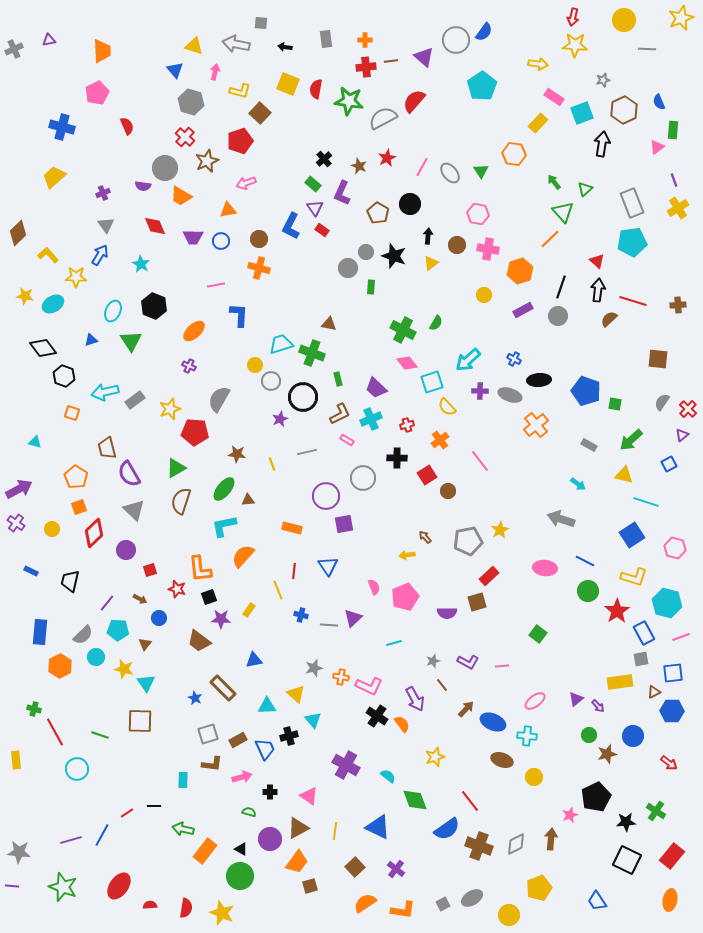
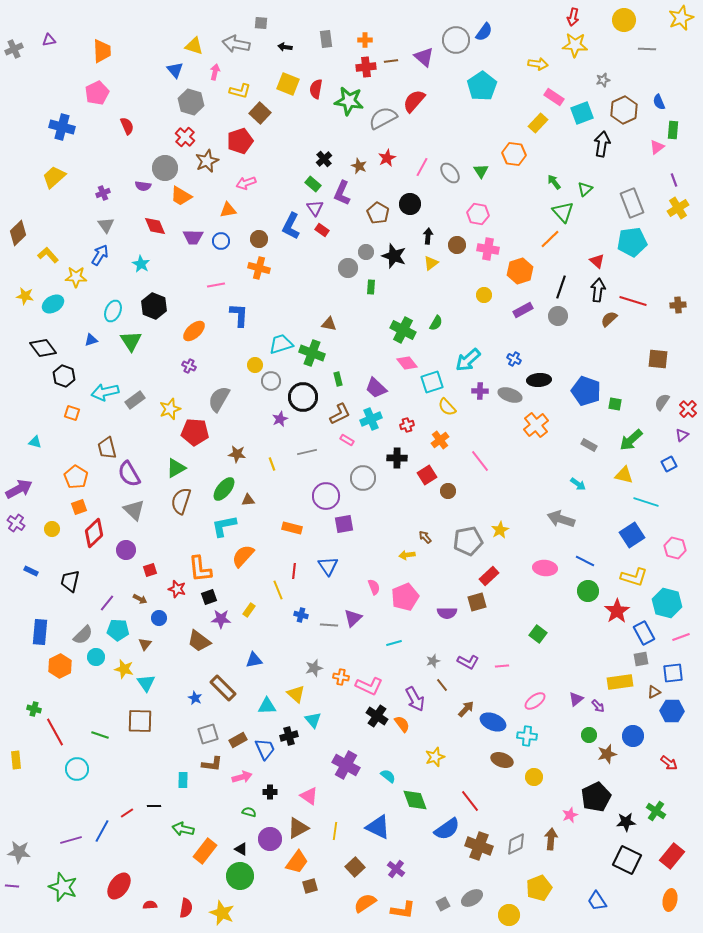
blue line at (102, 835): moved 4 px up
